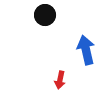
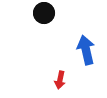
black circle: moved 1 px left, 2 px up
